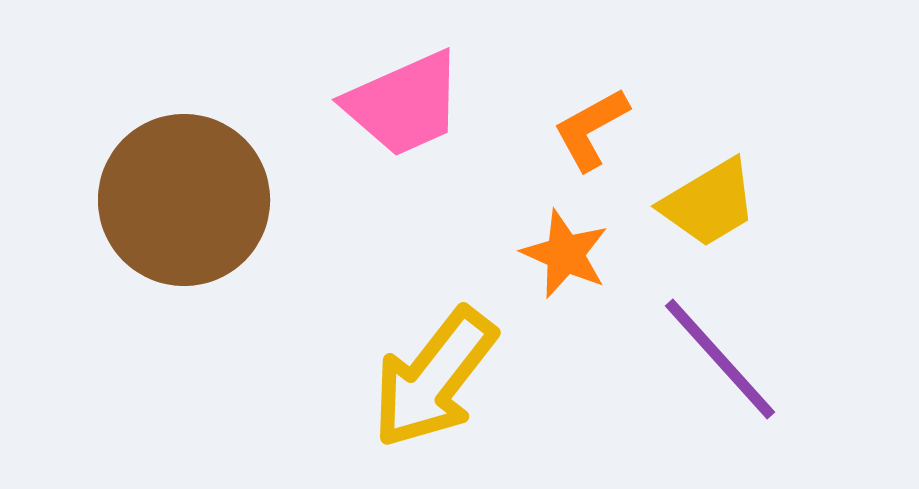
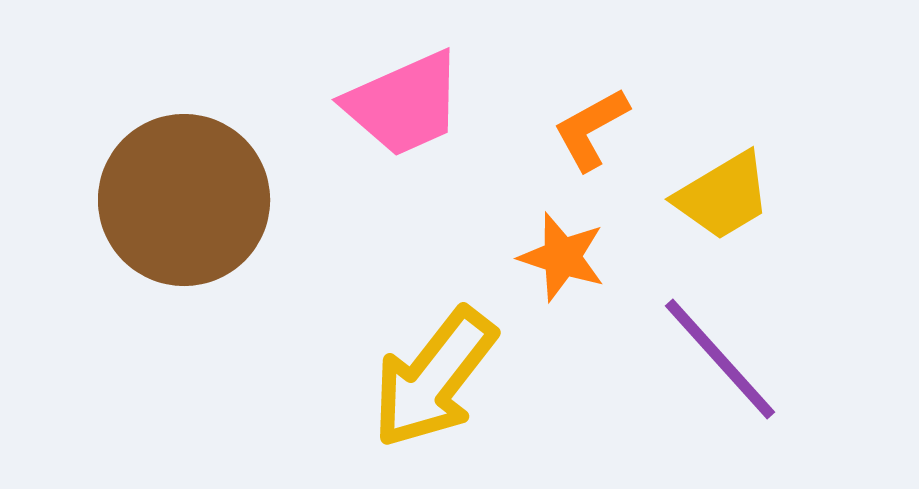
yellow trapezoid: moved 14 px right, 7 px up
orange star: moved 3 px left, 3 px down; rotated 6 degrees counterclockwise
